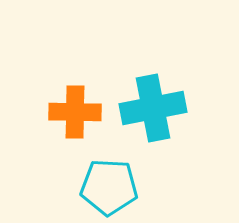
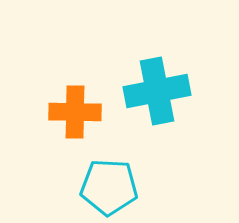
cyan cross: moved 4 px right, 17 px up
